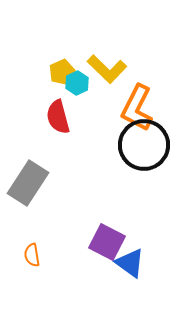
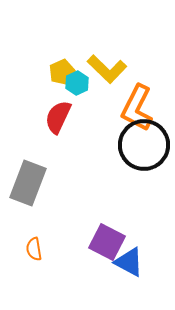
red semicircle: rotated 40 degrees clockwise
gray rectangle: rotated 12 degrees counterclockwise
orange semicircle: moved 2 px right, 6 px up
blue triangle: moved 1 px left, 1 px up; rotated 8 degrees counterclockwise
